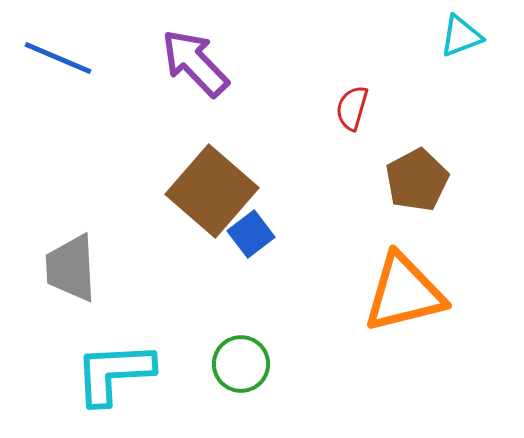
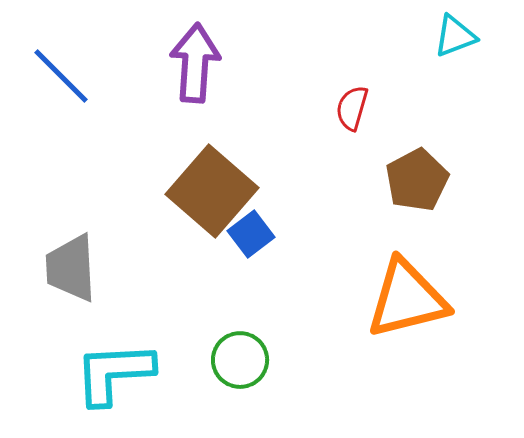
cyan triangle: moved 6 px left
blue line: moved 3 px right, 18 px down; rotated 22 degrees clockwise
purple arrow: rotated 48 degrees clockwise
orange triangle: moved 3 px right, 6 px down
green circle: moved 1 px left, 4 px up
